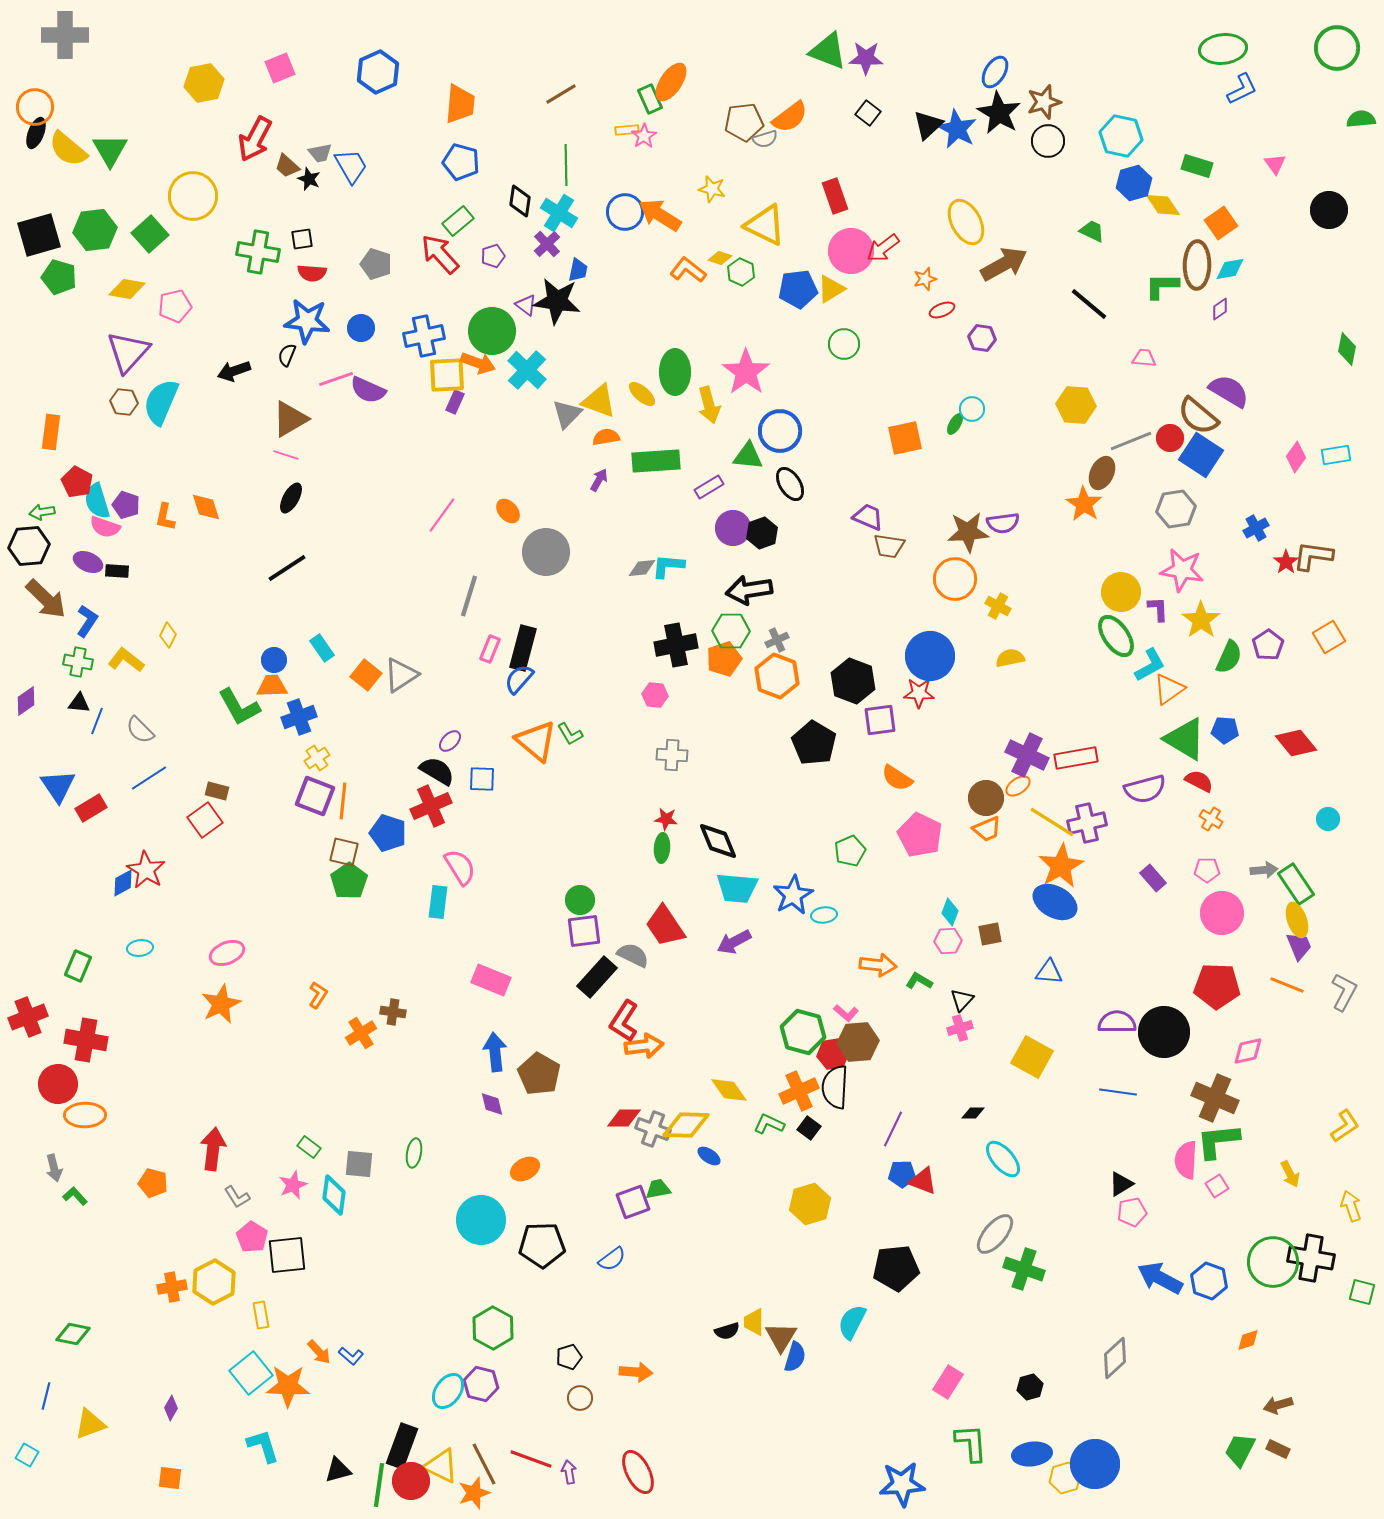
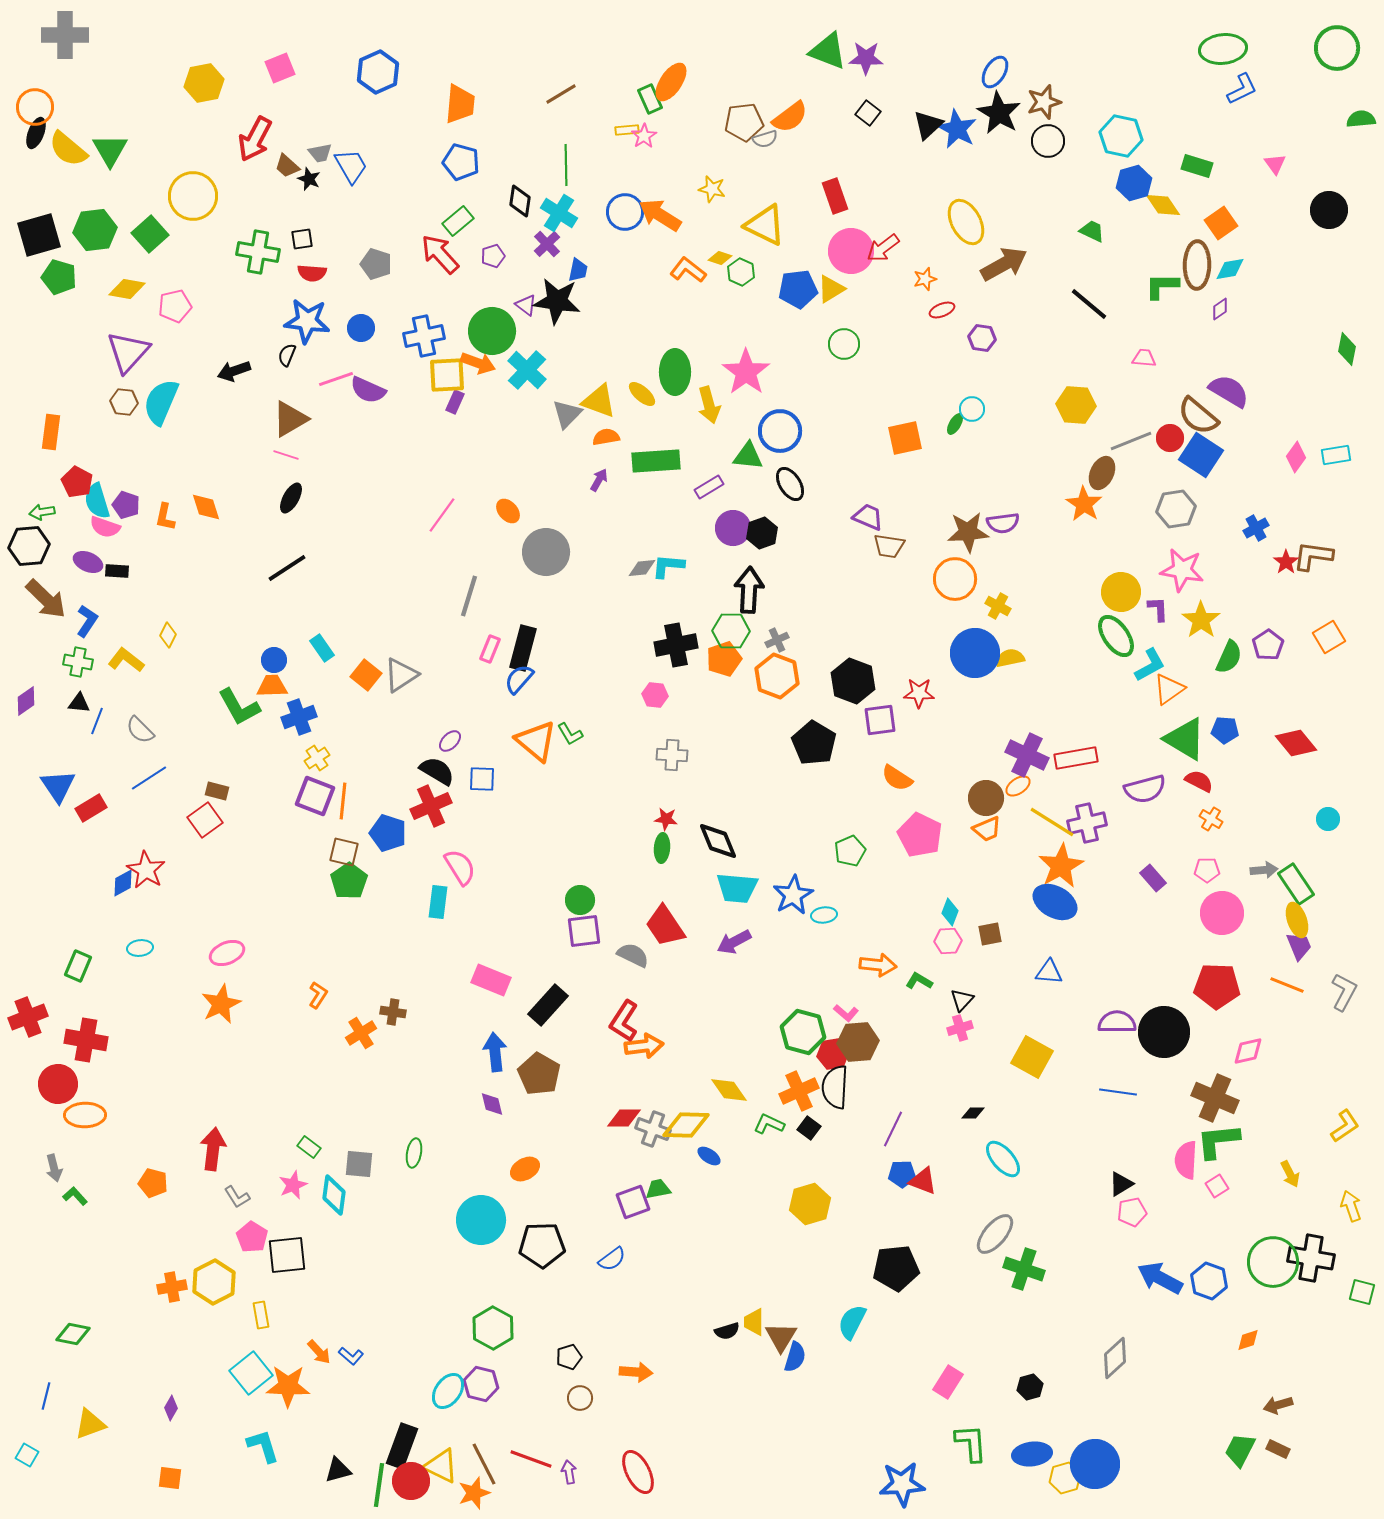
black arrow at (749, 590): rotated 102 degrees clockwise
blue circle at (930, 656): moved 45 px right, 3 px up
black rectangle at (597, 977): moved 49 px left, 28 px down
